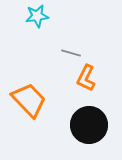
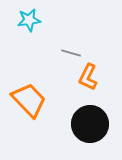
cyan star: moved 8 px left, 4 px down
orange L-shape: moved 2 px right, 1 px up
black circle: moved 1 px right, 1 px up
